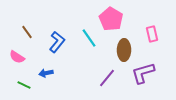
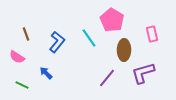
pink pentagon: moved 1 px right, 1 px down
brown line: moved 1 px left, 2 px down; rotated 16 degrees clockwise
blue arrow: rotated 56 degrees clockwise
green line: moved 2 px left
